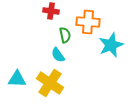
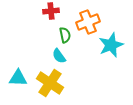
red cross: rotated 14 degrees counterclockwise
orange cross: rotated 25 degrees counterclockwise
cyan semicircle: moved 1 px right, 1 px down
cyan triangle: moved 1 px right, 1 px up
